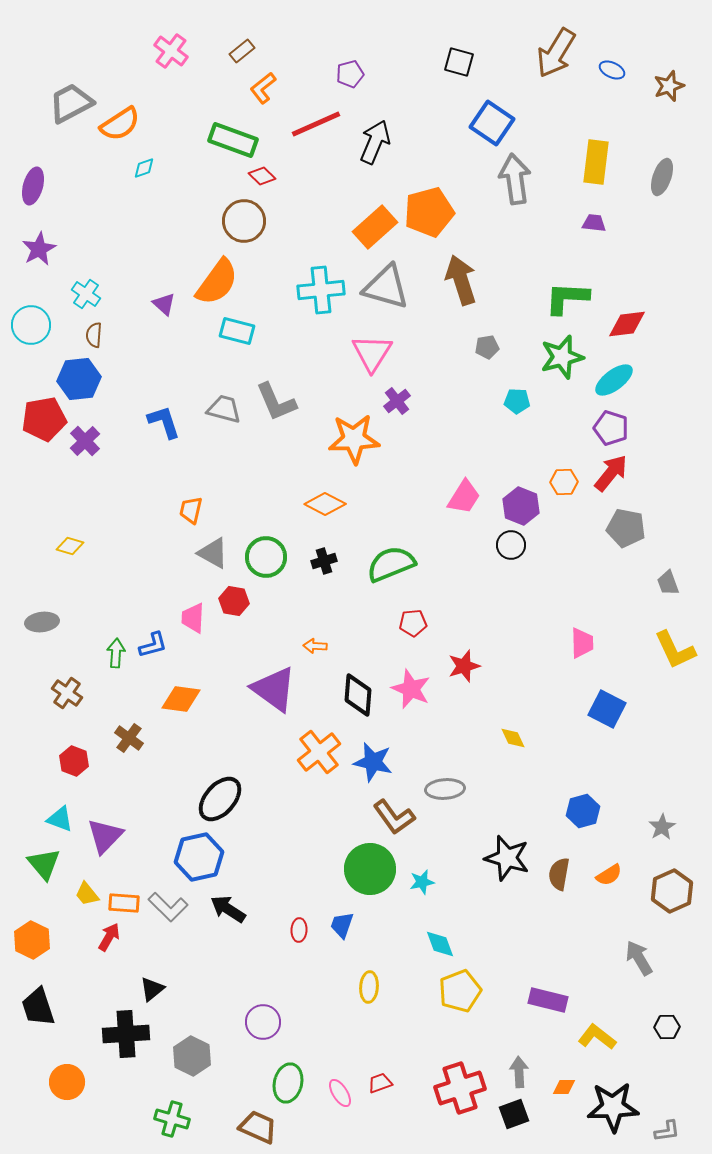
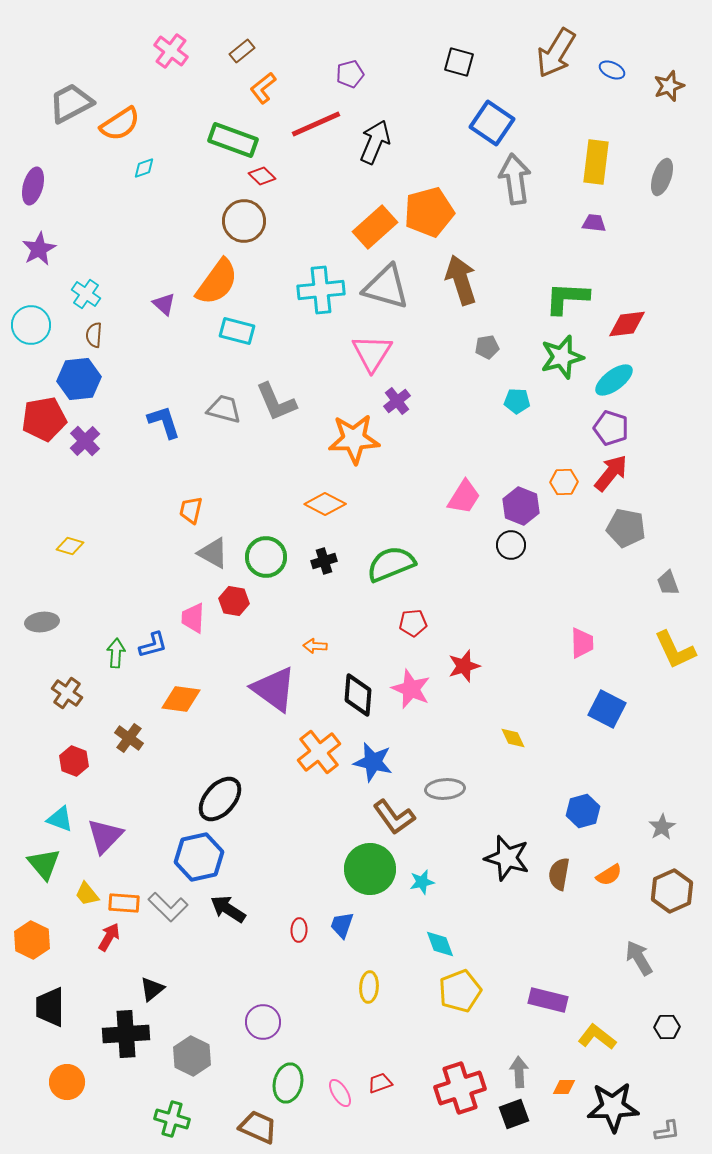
black trapezoid at (38, 1007): moved 12 px right; rotated 18 degrees clockwise
